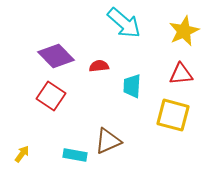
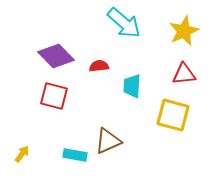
red triangle: moved 3 px right
red square: moved 3 px right; rotated 20 degrees counterclockwise
